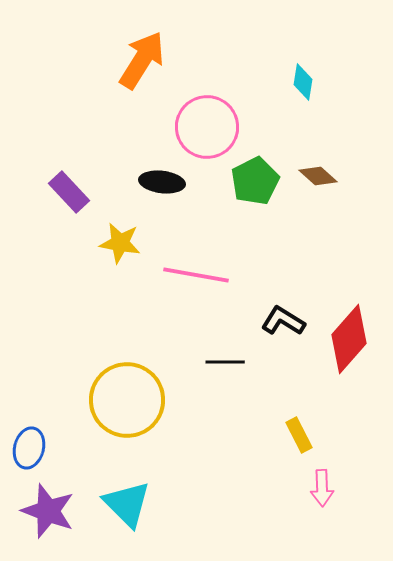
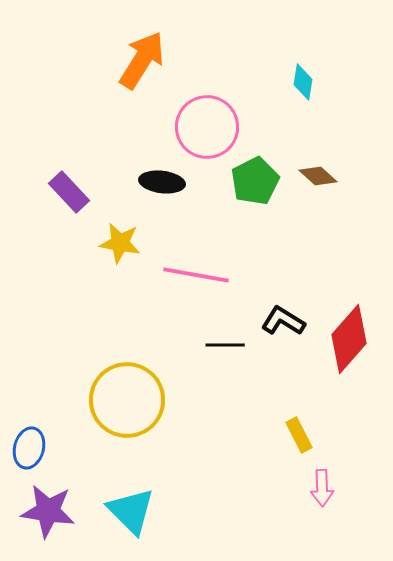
black line: moved 17 px up
cyan triangle: moved 4 px right, 7 px down
purple star: rotated 12 degrees counterclockwise
